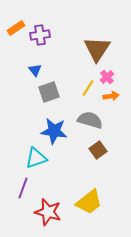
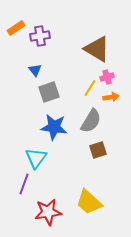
purple cross: moved 1 px down
brown triangle: rotated 32 degrees counterclockwise
pink cross: rotated 24 degrees clockwise
yellow line: moved 2 px right
orange arrow: moved 1 px down
gray semicircle: moved 1 px right, 1 px down; rotated 105 degrees clockwise
blue star: moved 4 px up
brown square: rotated 18 degrees clockwise
cyan triangle: rotated 35 degrees counterclockwise
purple line: moved 1 px right, 4 px up
yellow trapezoid: rotated 80 degrees clockwise
red star: rotated 24 degrees counterclockwise
